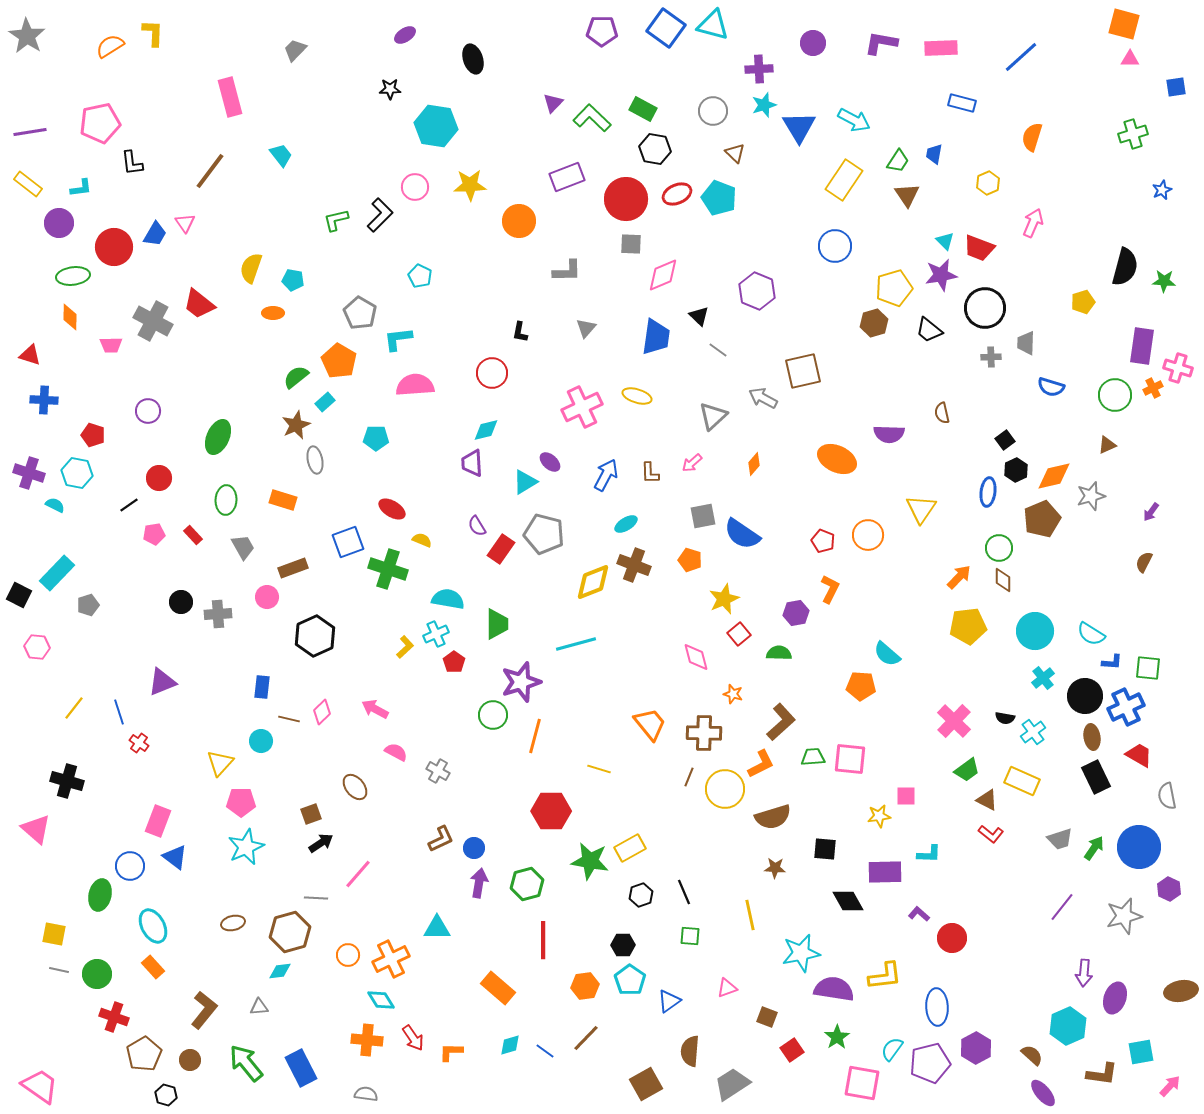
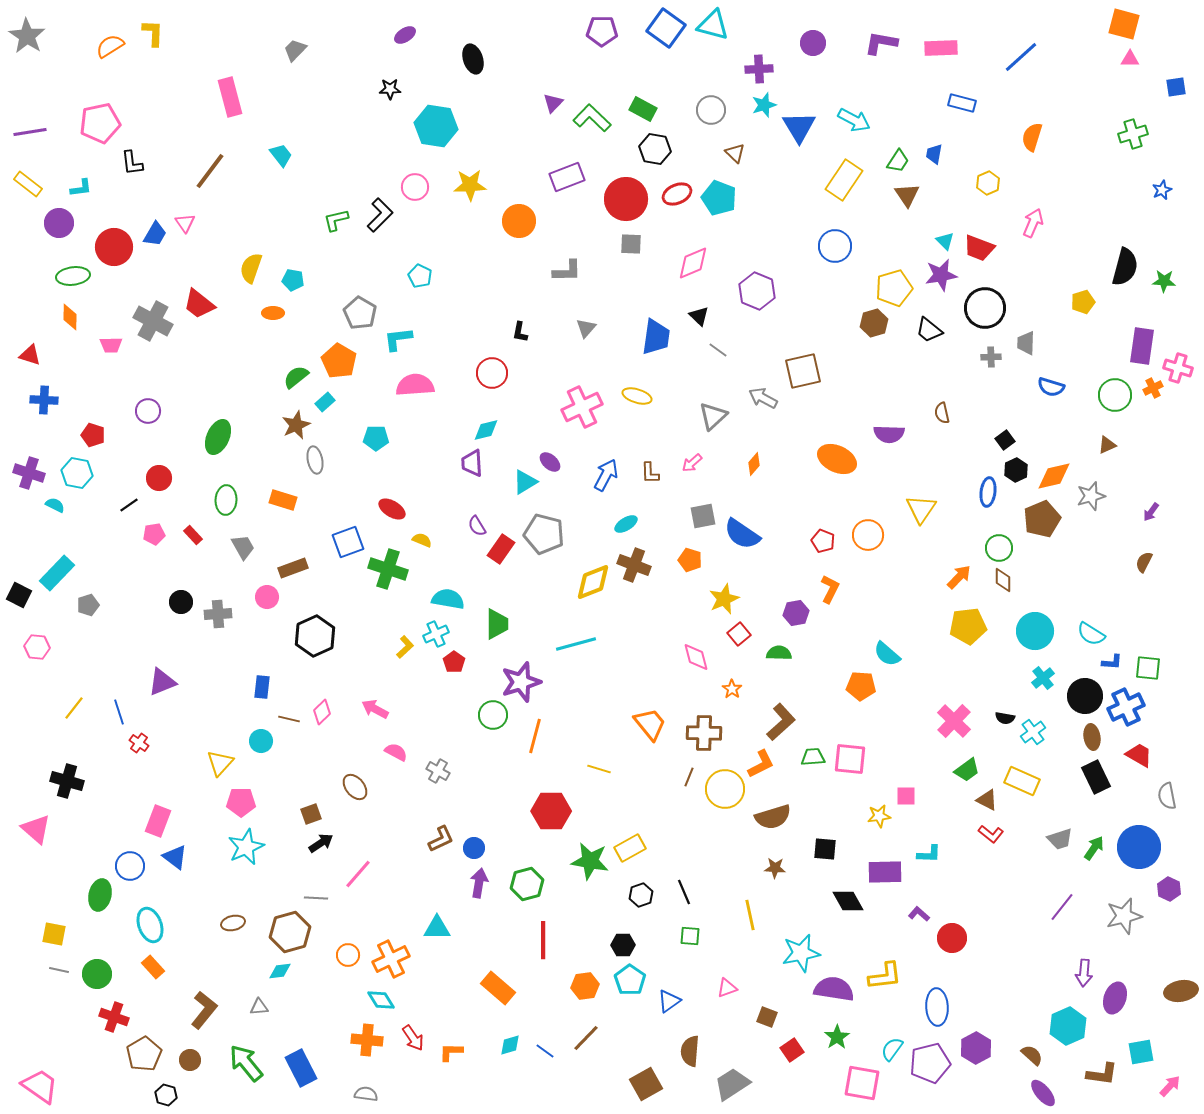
gray circle at (713, 111): moved 2 px left, 1 px up
pink diamond at (663, 275): moved 30 px right, 12 px up
orange star at (733, 694): moved 1 px left, 5 px up; rotated 18 degrees clockwise
cyan ellipse at (153, 926): moved 3 px left, 1 px up; rotated 8 degrees clockwise
